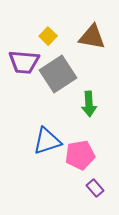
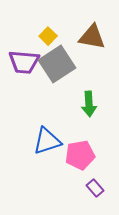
gray square: moved 1 px left, 10 px up
